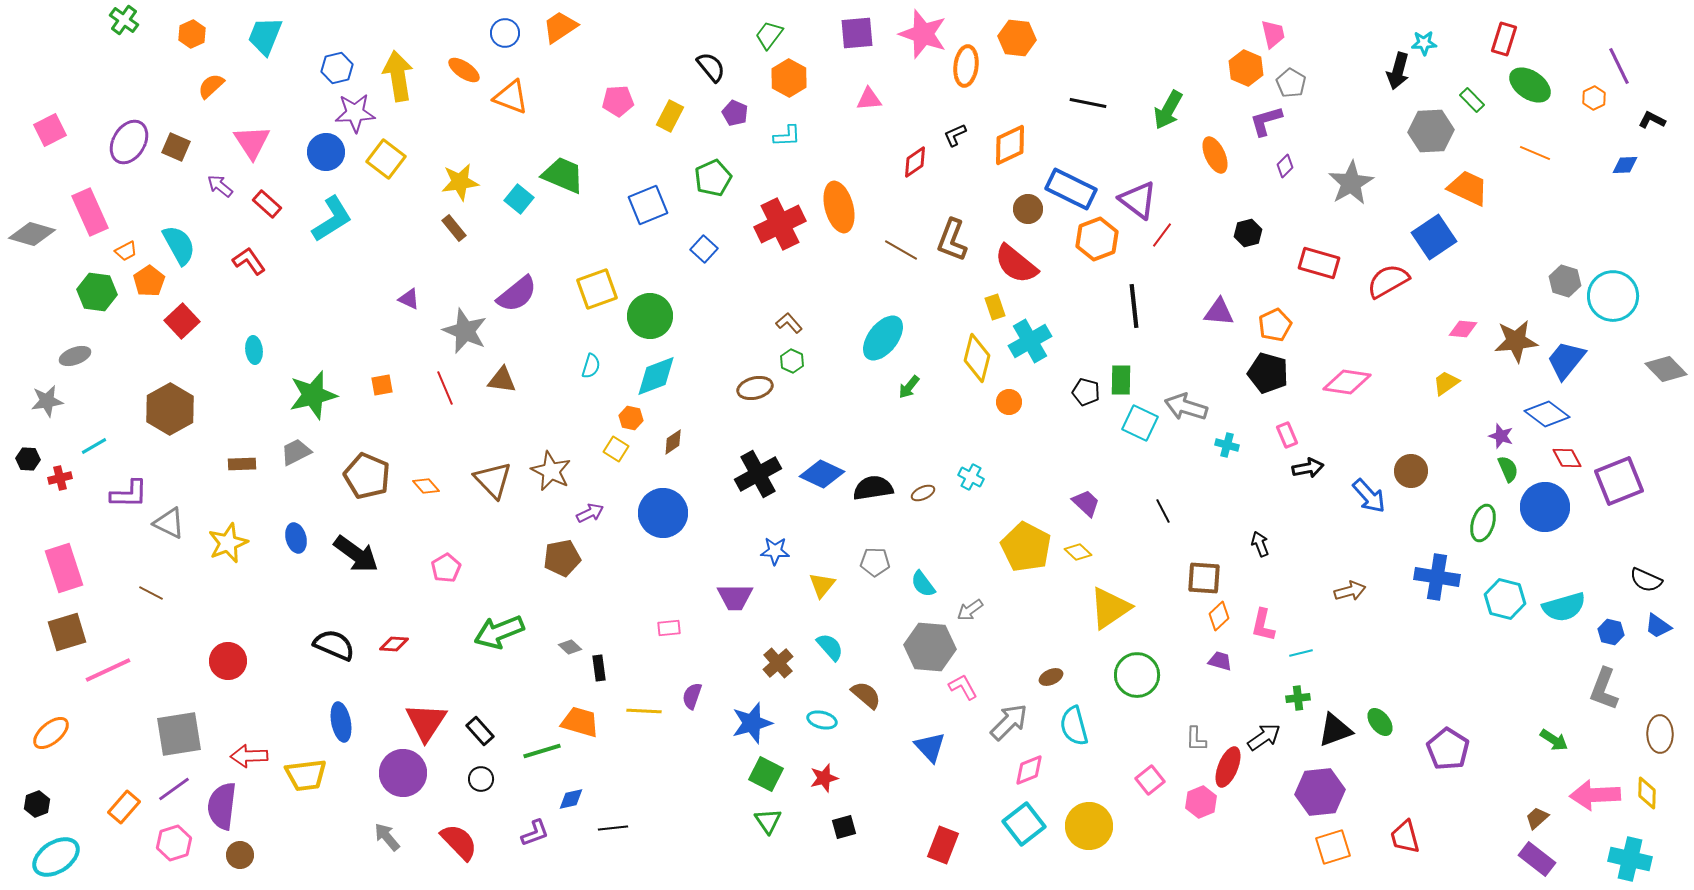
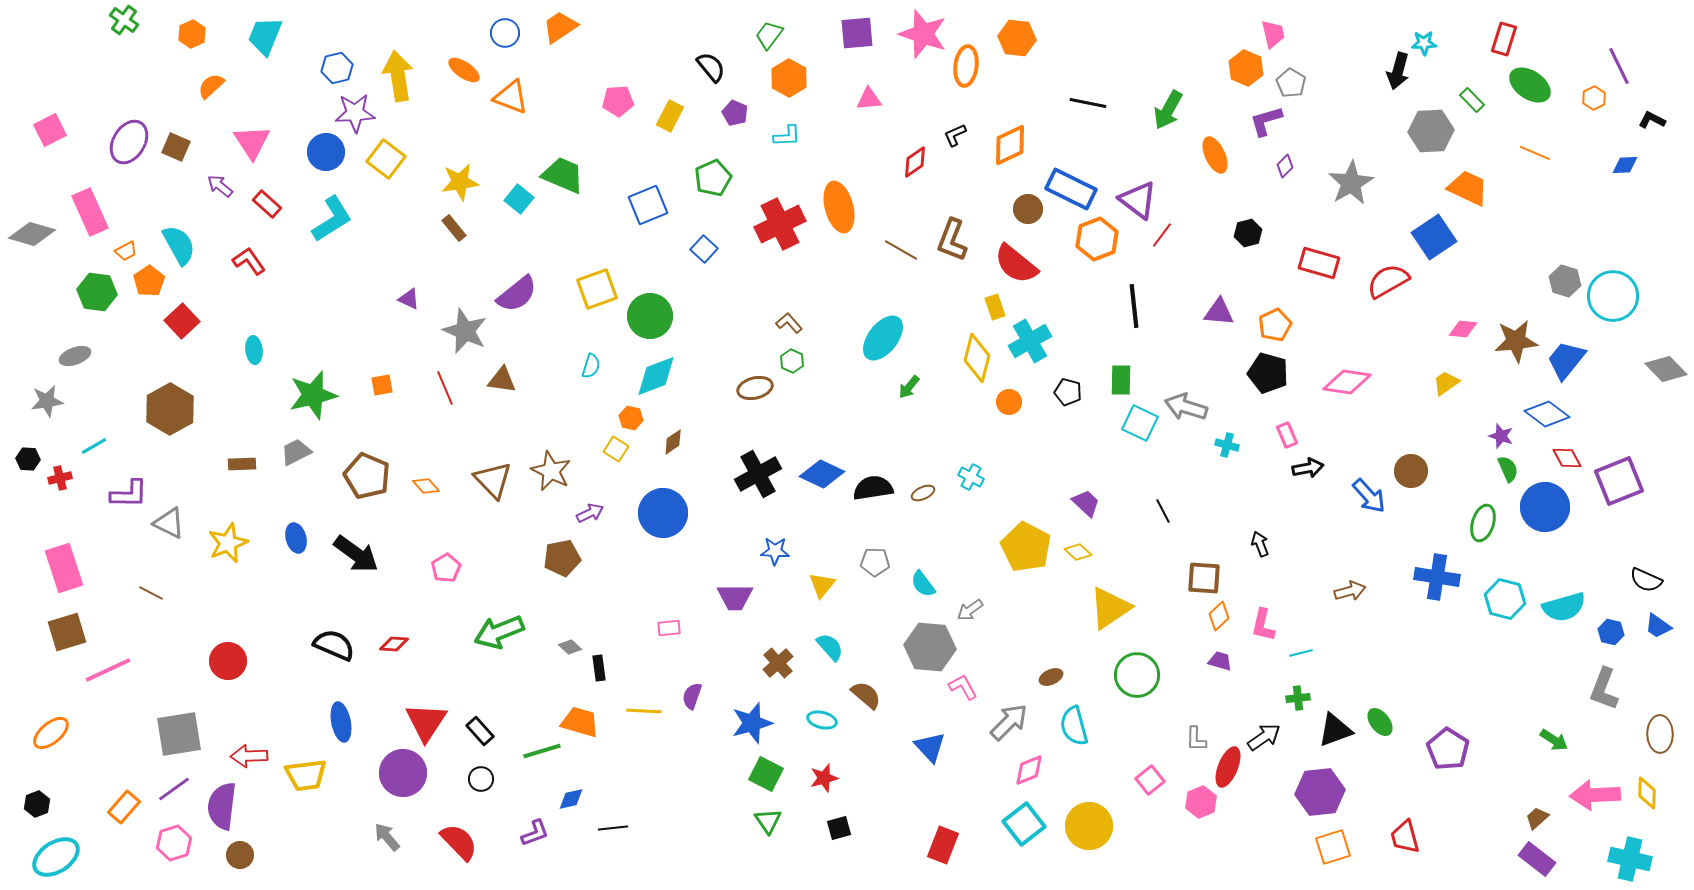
black pentagon at (1086, 392): moved 18 px left
black square at (844, 827): moved 5 px left, 1 px down
